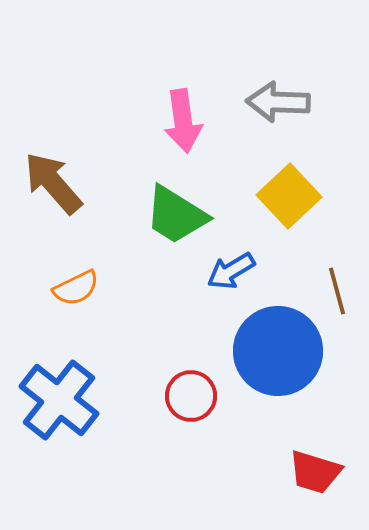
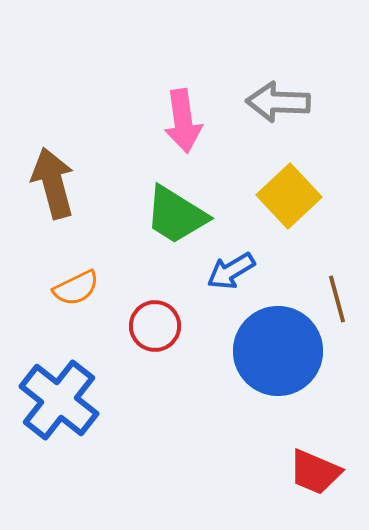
brown arrow: rotated 26 degrees clockwise
brown line: moved 8 px down
red circle: moved 36 px left, 70 px up
red trapezoid: rotated 6 degrees clockwise
